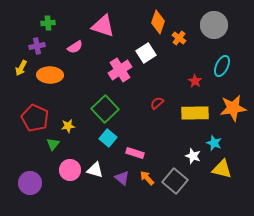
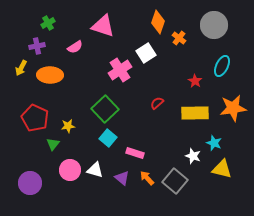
green cross: rotated 24 degrees counterclockwise
